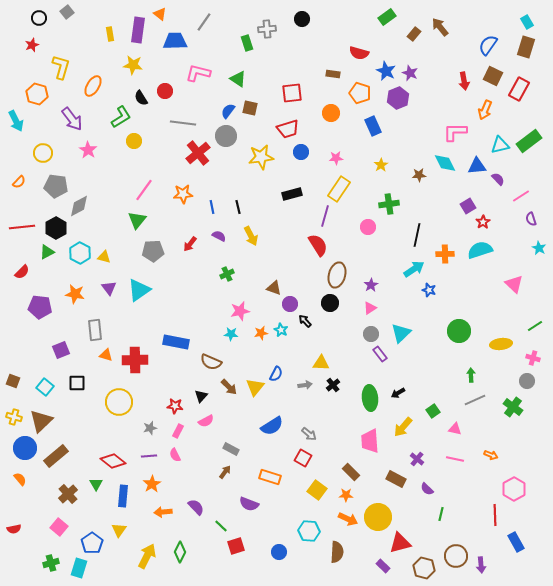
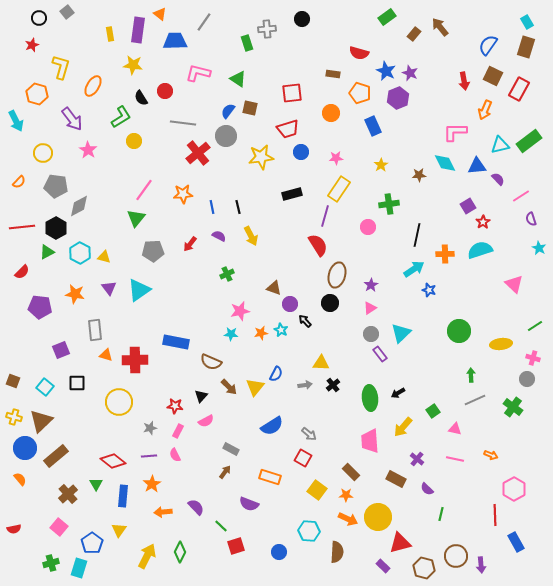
green triangle at (137, 220): moved 1 px left, 2 px up
gray circle at (527, 381): moved 2 px up
